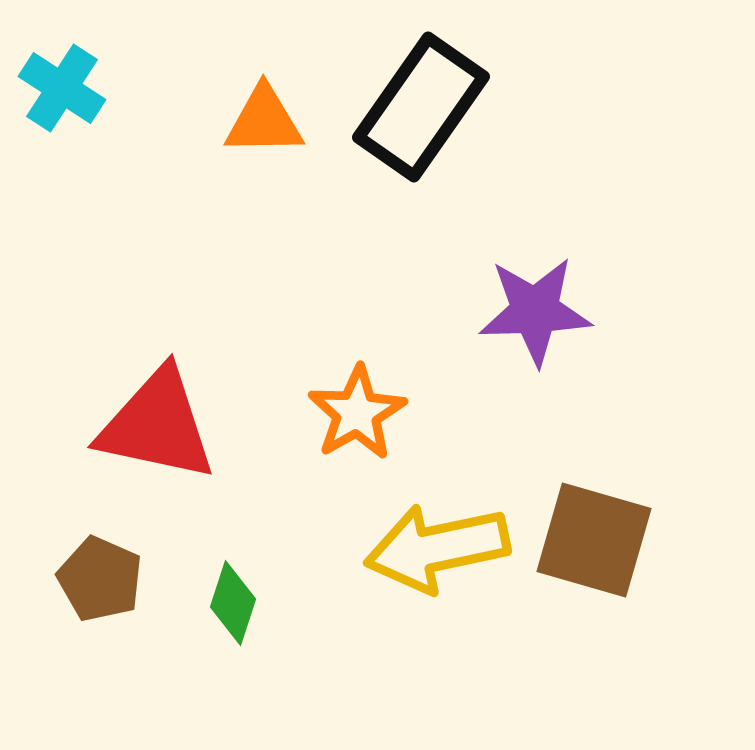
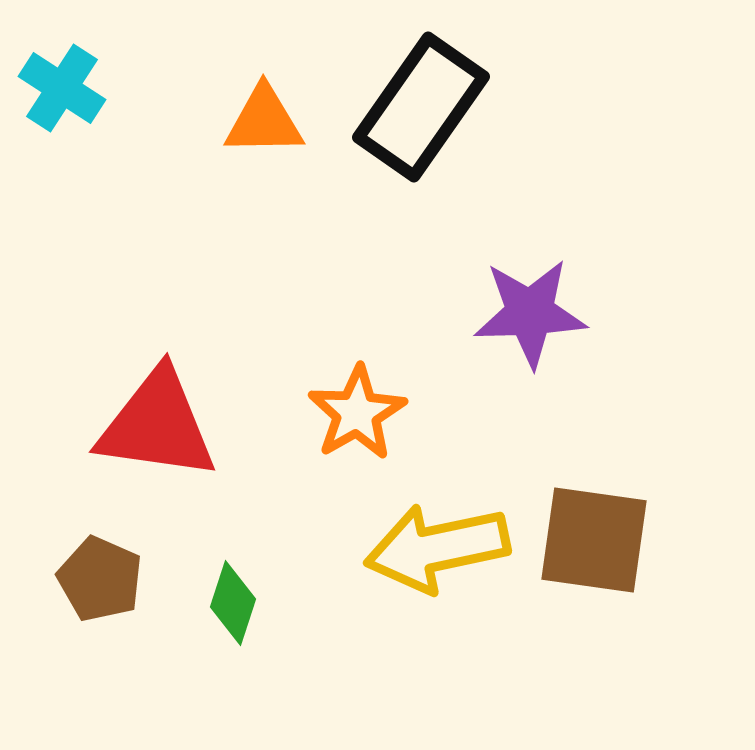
purple star: moved 5 px left, 2 px down
red triangle: rotated 4 degrees counterclockwise
brown square: rotated 8 degrees counterclockwise
